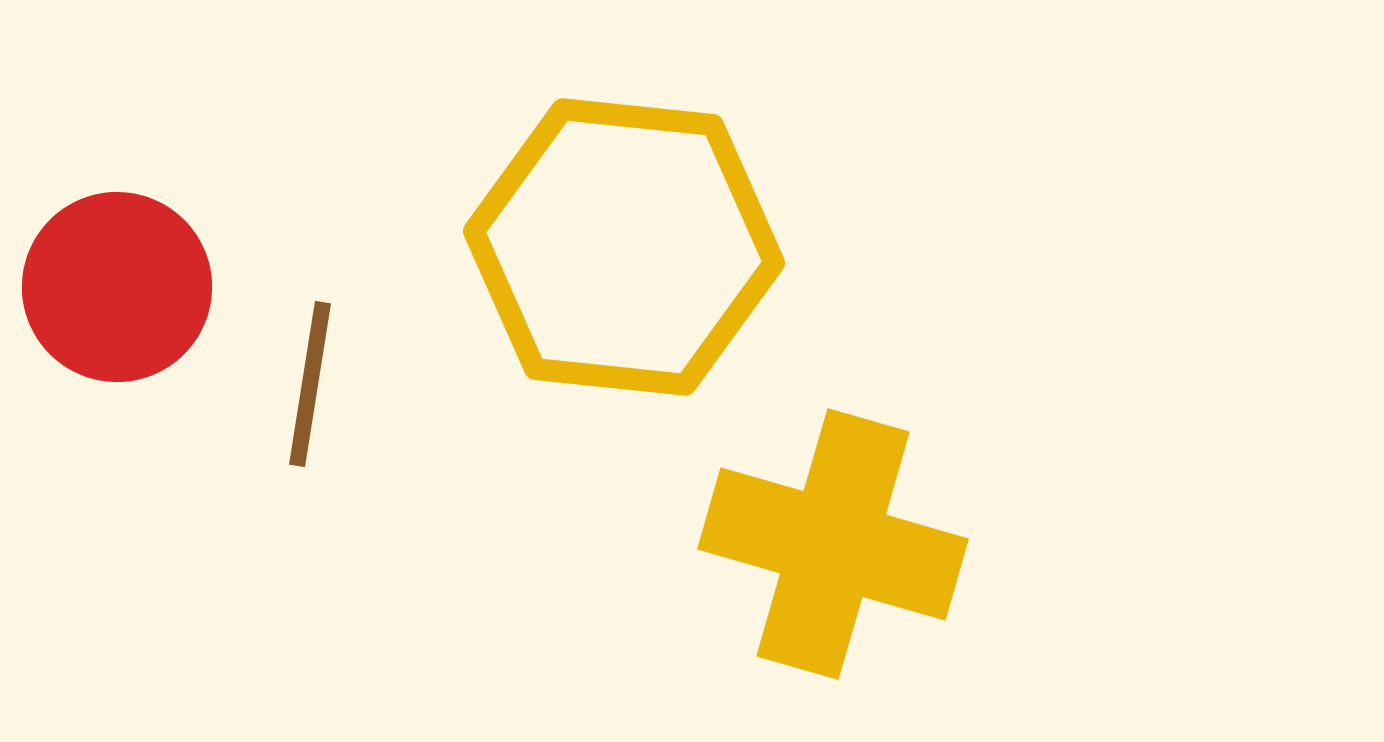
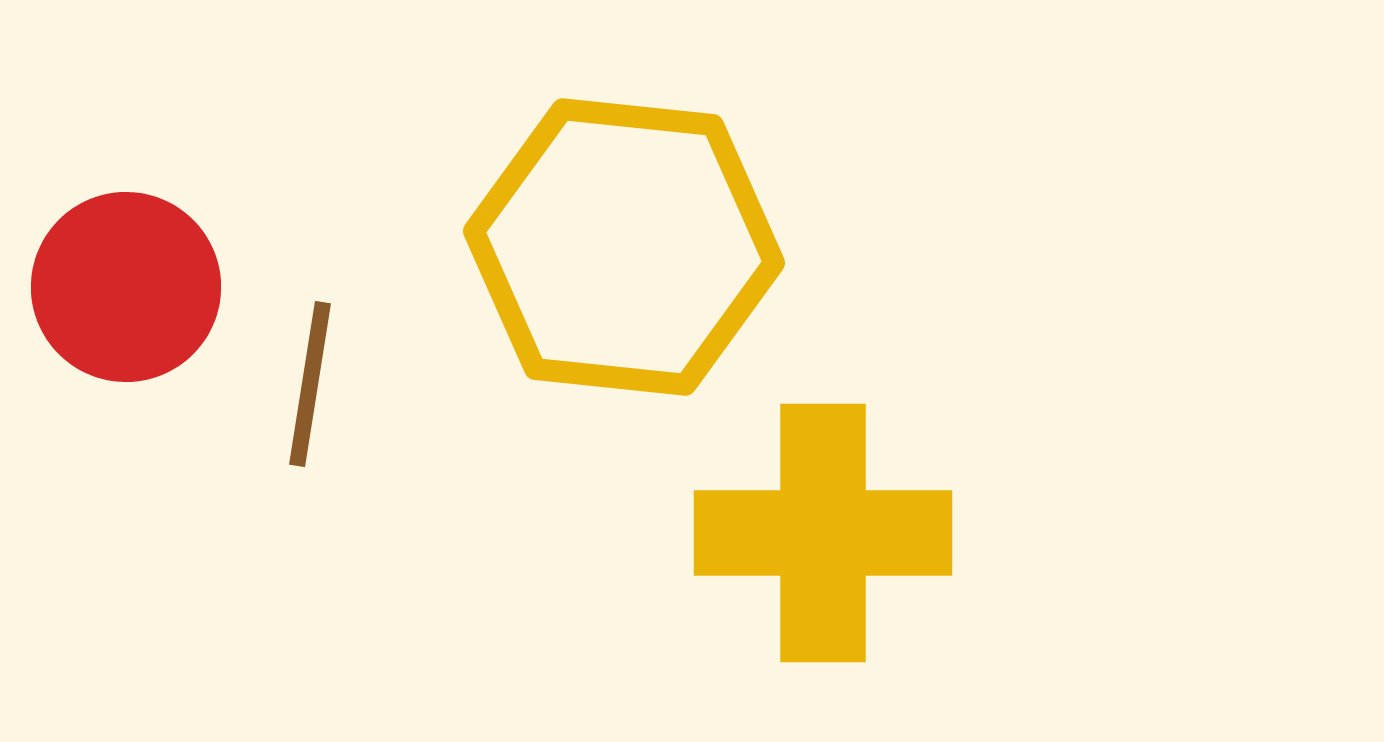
red circle: moved 9 px right
yellow cross: moved 10 px left, 11 px up; rotated 16 degrees counterclockwise
